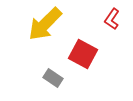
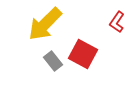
red L-shape: moved 5 px right, 3 px down
gray rectangle: moved 17 px up; rotated 18 degrees clockwise
